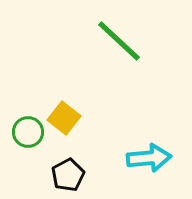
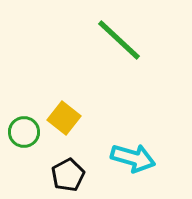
green line: moved 1 px up
green circle: moved 4 px left
cyan arrow: moved 16 px left; rotated 21 degrees clockwise
